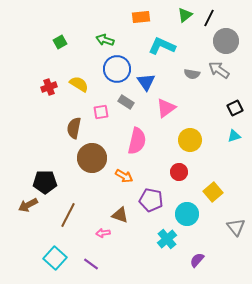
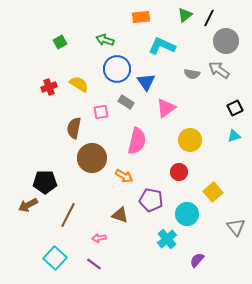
pink arrow: moved 4 px left, 5 px down
purple line: moved 3 px right
